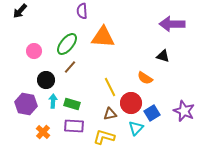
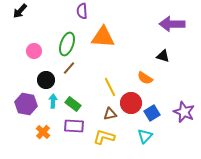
green ellipse: rotated 20 degrees counterclockwise
brown line: moved 1 px left, 1 px down
green rectangle: moved 1 px right; rotated 21 degrees clockwise
purple star: moved 1 px down
cyan triangle: moved 9 px right, 8 px down
